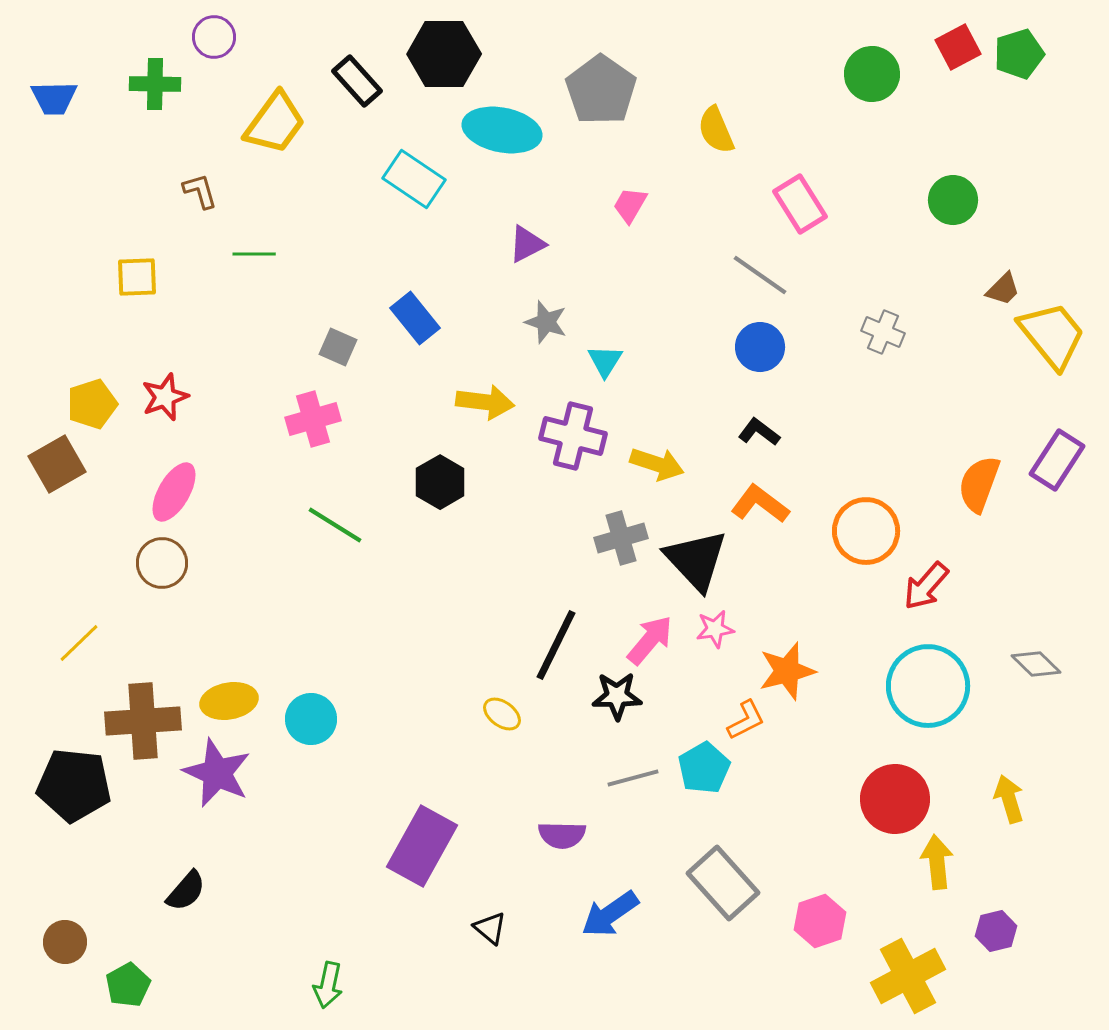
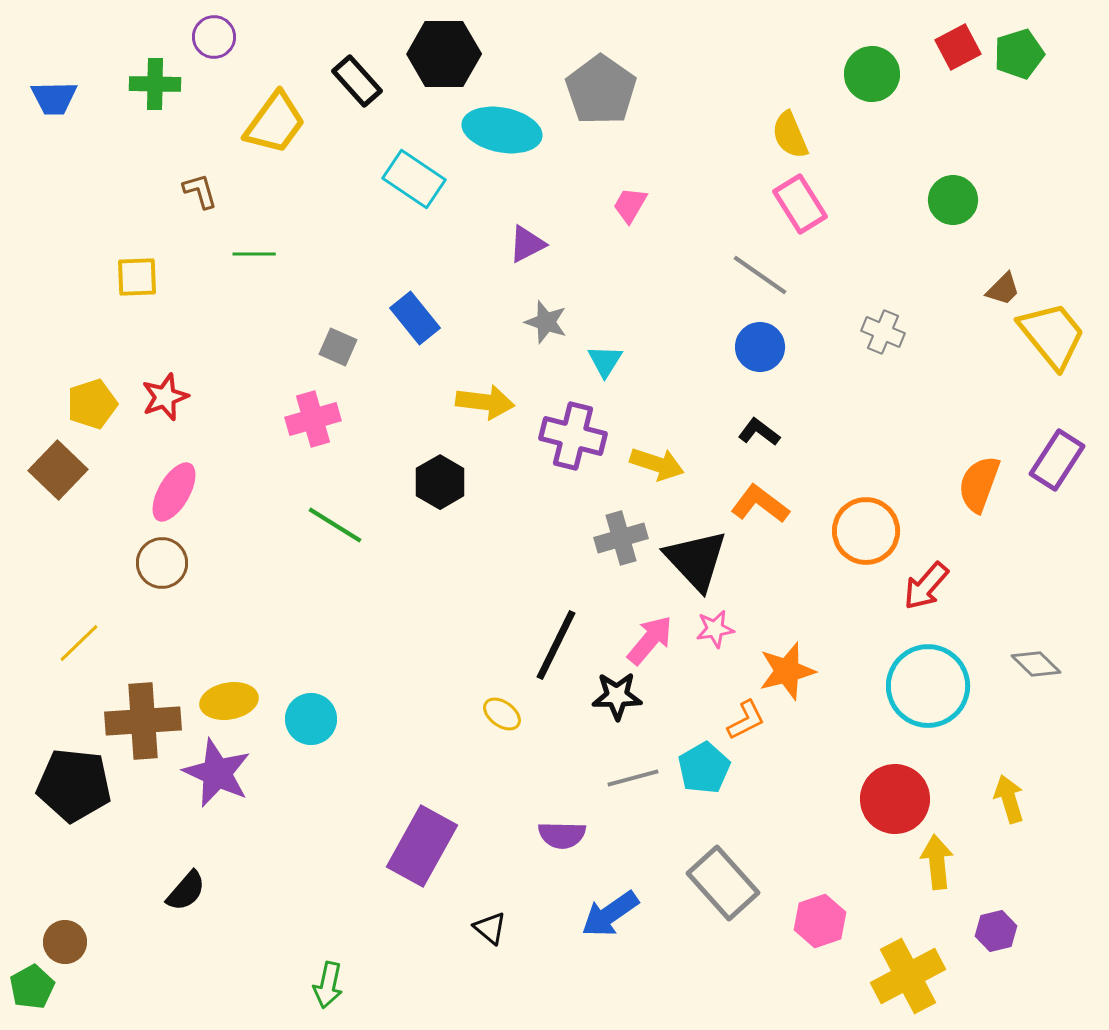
yellow semicircle at (716, 130): moved 74 px right, 5 px down
brown square at (57, 464): moved 1 px right, 6 px down; rotated 16 degrees counterclockwise
green pentagon at (128, 985): moved 96 px left, 2 px down
